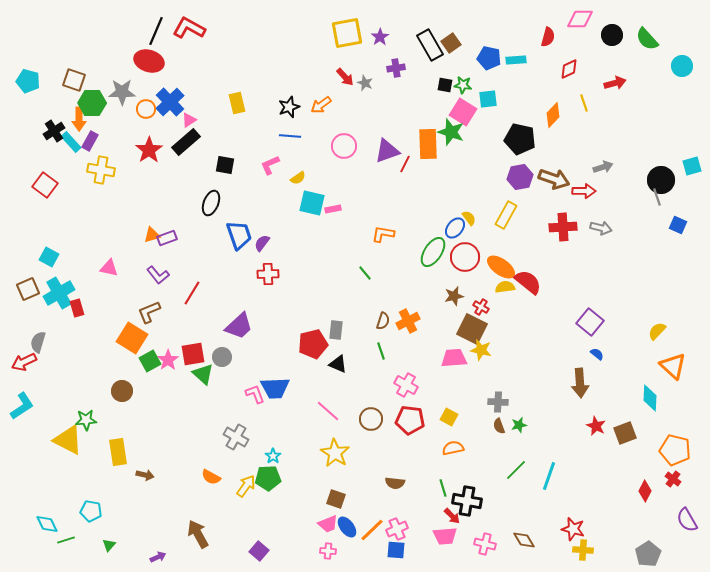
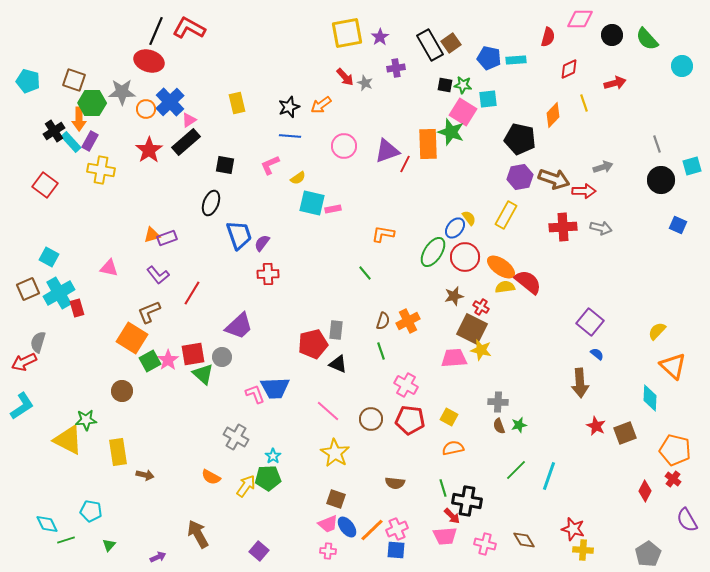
gray line at (657, 197): moved 53 px up
